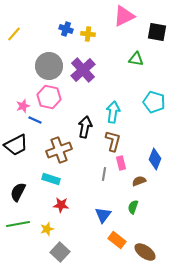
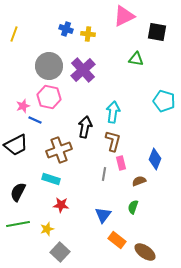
yellow line: rotated 21 degrees counterclockwise
cyan pentagon: moved 10 px right, 1 px up
